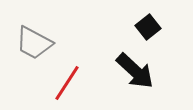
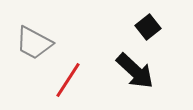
red line: moved 1 px right, 3 px up
